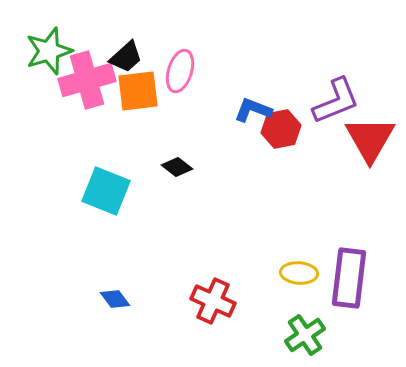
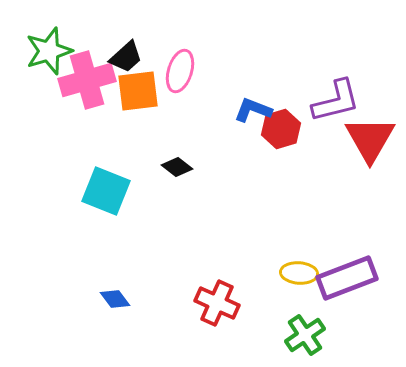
purple L-shape: rotated 8 degrees clockwise
red hexagon: rotated 6 degrees counterclockwise
purple rectangle: moved 2 px left; rotated 62 degrees clockwise
red cross: moved 4 px right, 2 px down
